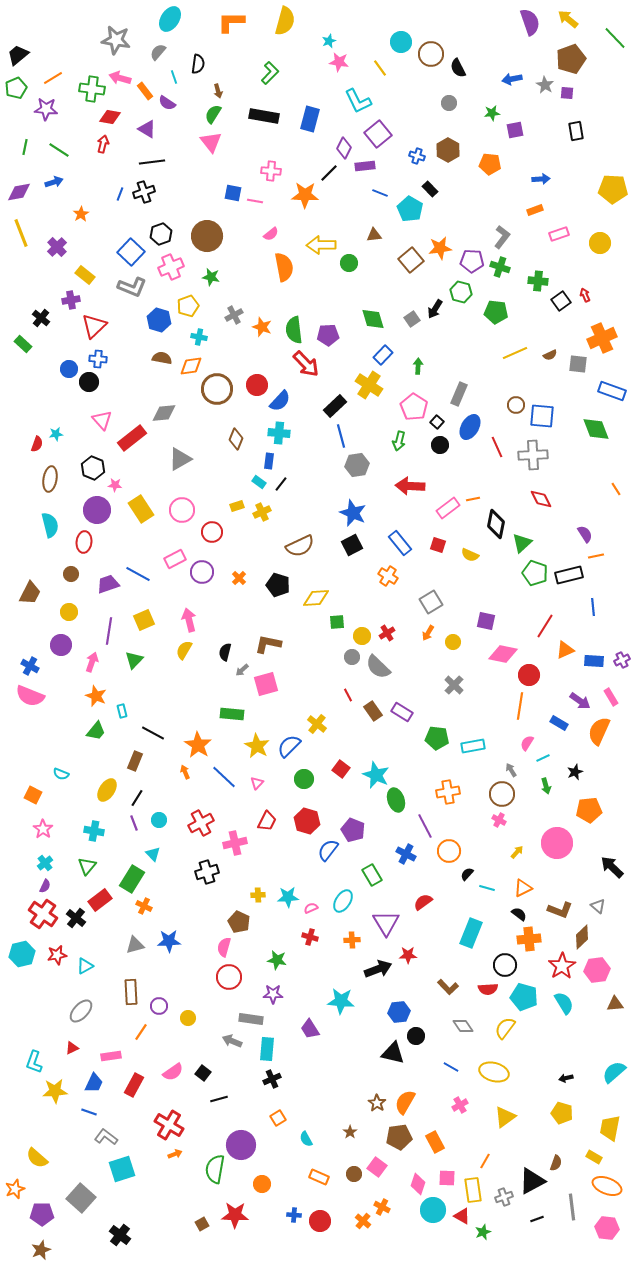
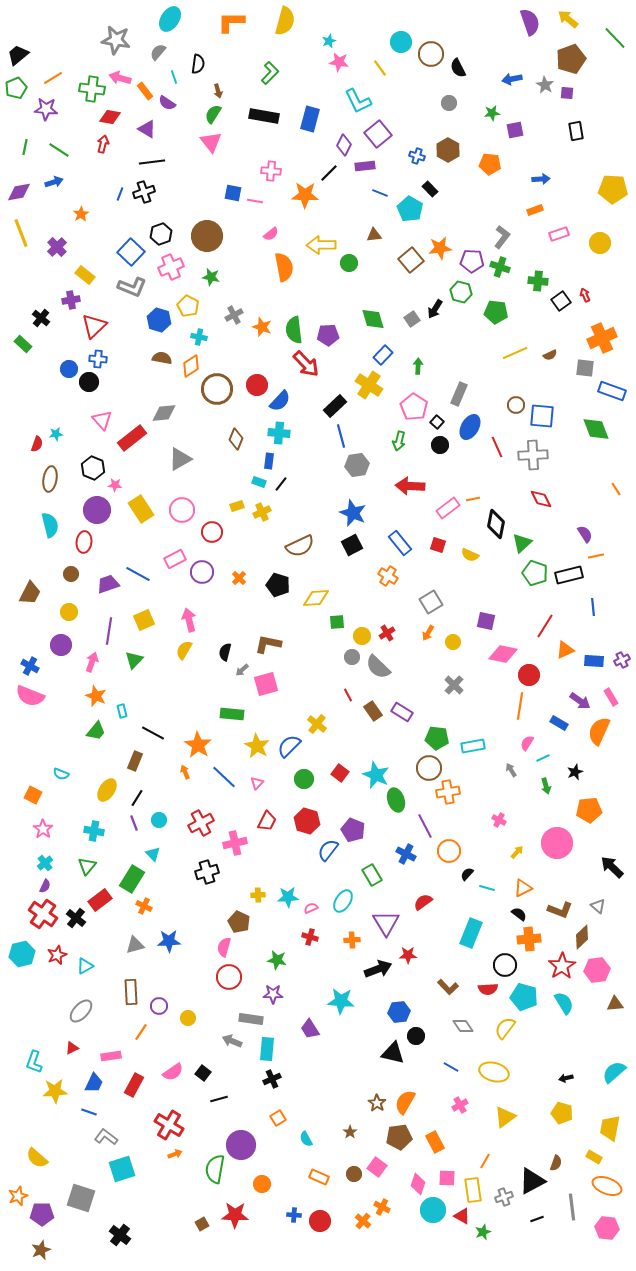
purple diamond at (344, 148): moved 3 px up
yellow pentagon at (188, 306): rotated 25 degrees counterclockwise
gray square at (578, 364): moved 7 px right, 4 px down
orange diamond at (191, 366): rotated 25 degrees counterclockwise
cyan rectangle at (259, 482): rotated 16 degrees counterclockwise
red square at (341, 769): moved 1 px left, 4 px down
brown circle at (502, 794): moved 73 px left, 26 px up
red star at (57, 955): rotated 12 degrees counterclockwise
orange star at (15, 1189): moved 3 px right, 7 px down
gray square at (81, 1198): rotated 24 degrees counterclockwise
